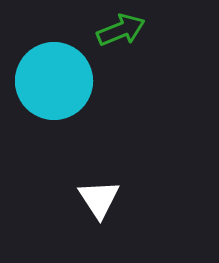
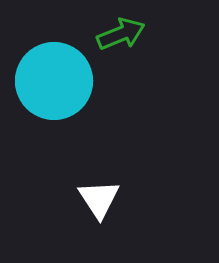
green arrow: moved 4 px down
